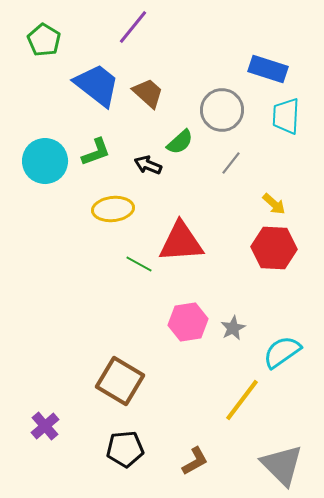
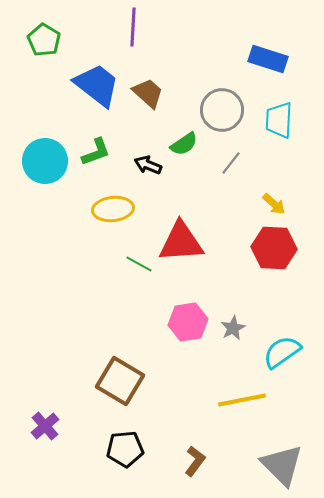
purple line: rotated 36 degrees counterclockwise
blue rectangle: moved 10 px up
cyan trapezoid: moved 7 px left, 4 px down
green semicircle: moved 4 px right, 2 px down; rotated 8 degrees clockwise
yellow line: rotated 42 degrees clockwise
brown L-shape: rotated 24 degrees counterclockwise
